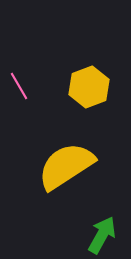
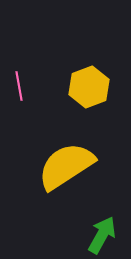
pink line: rotated 20 degrees clockwise
